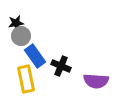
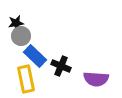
blue rectangle: rotated 10 degrees counterclockwise
purple semicircle: moved 2 px up
